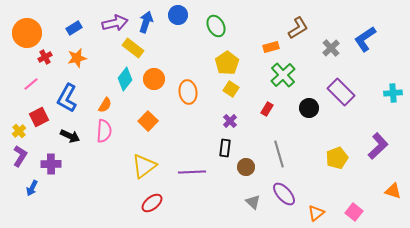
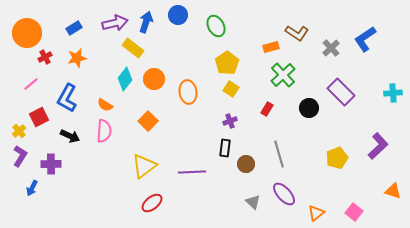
brown L-shape at (298, 28): moved 1 px left, 5 px down; rotated 65 degrees clockwise
orange semicircle at (105, 105): rotated 91 degrees clockwise
purple cross at (230, 121): rotated 24 degrees clockwise
brown circle at (246, 167): moved 3 px up
